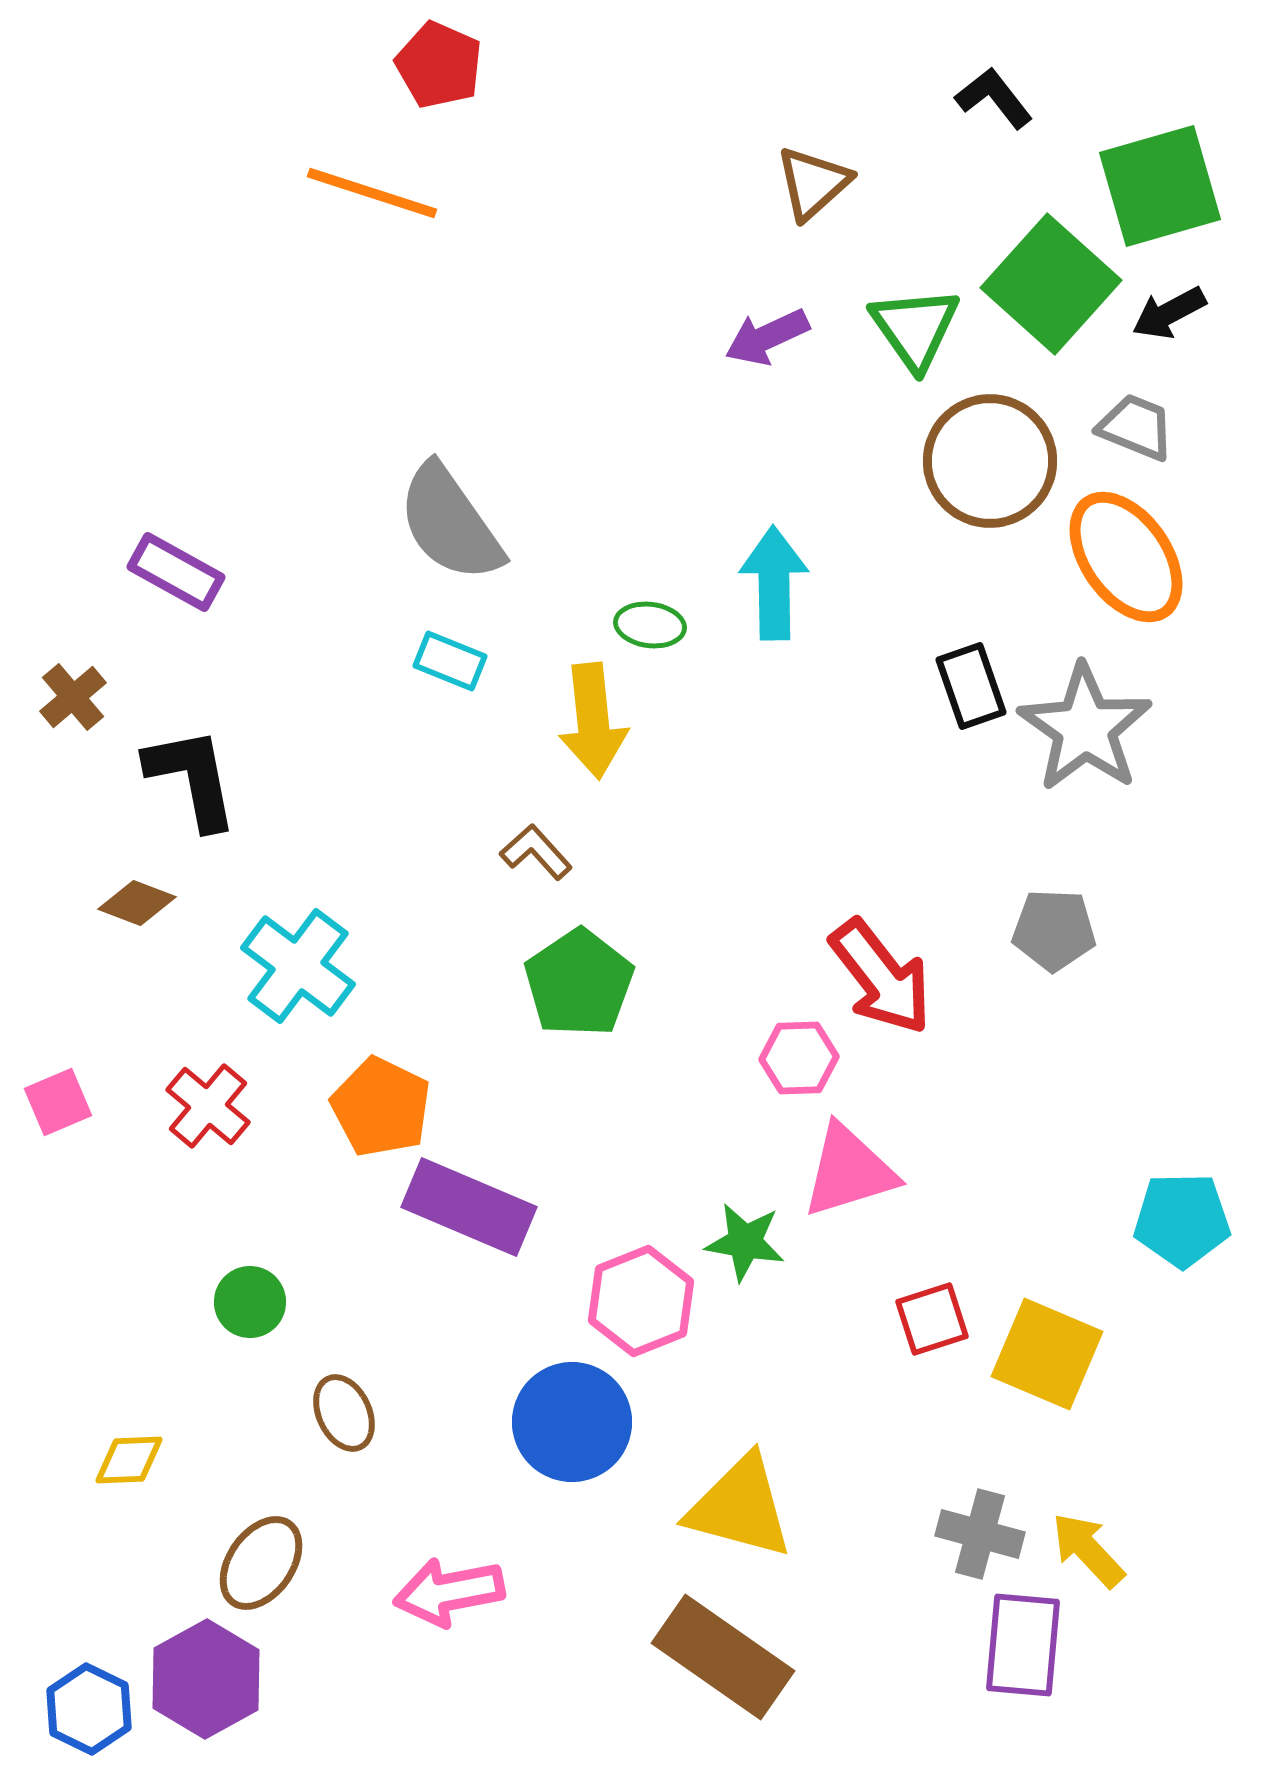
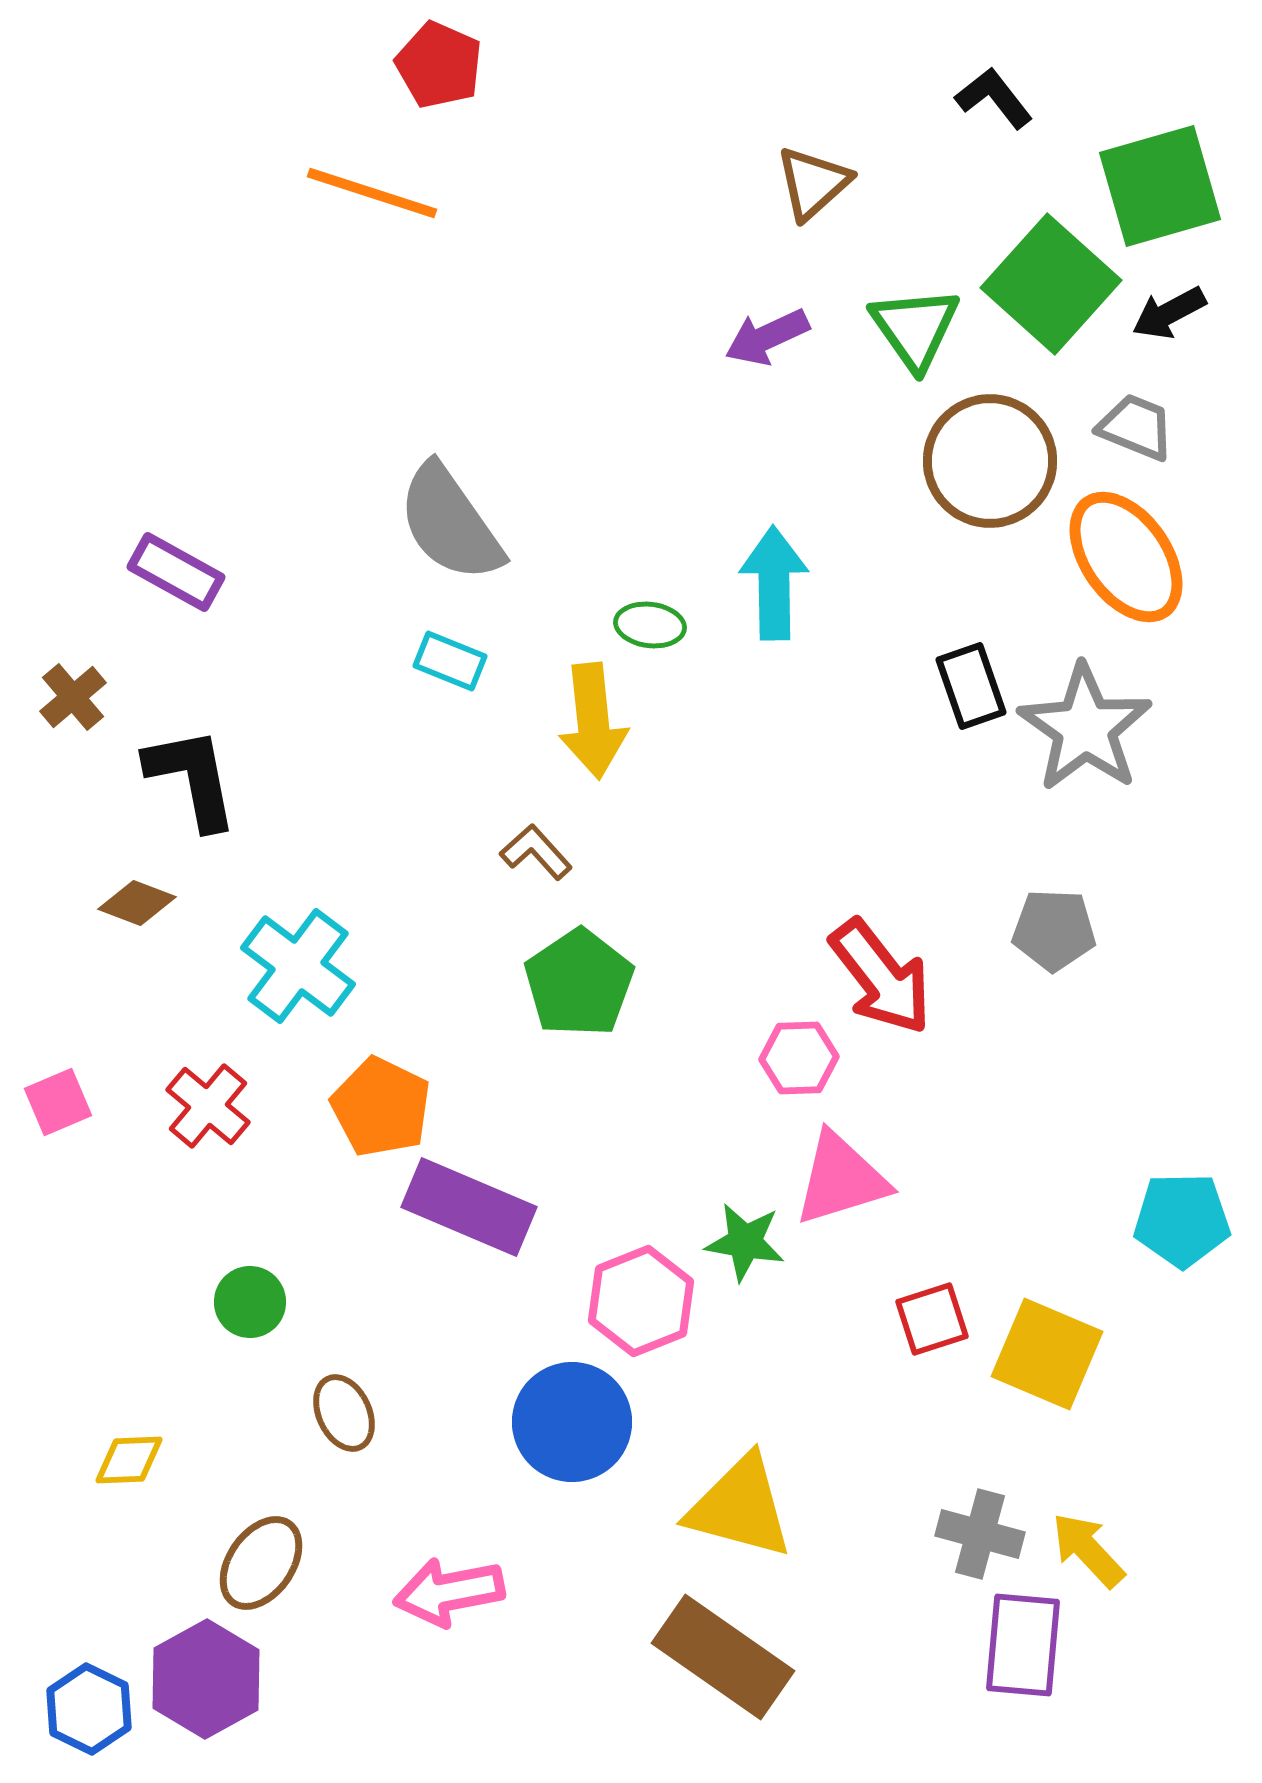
pink triangle at (849, 1171): moved 8 px left, 8 px down
